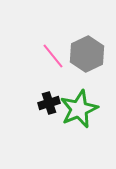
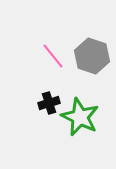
gray hexagon: moved 5 px right, 2 px down; rotated 16 degrees counterclockwise
green star: moved 1 px right, 8 px down; rotated 24 degrees counterclockwise
